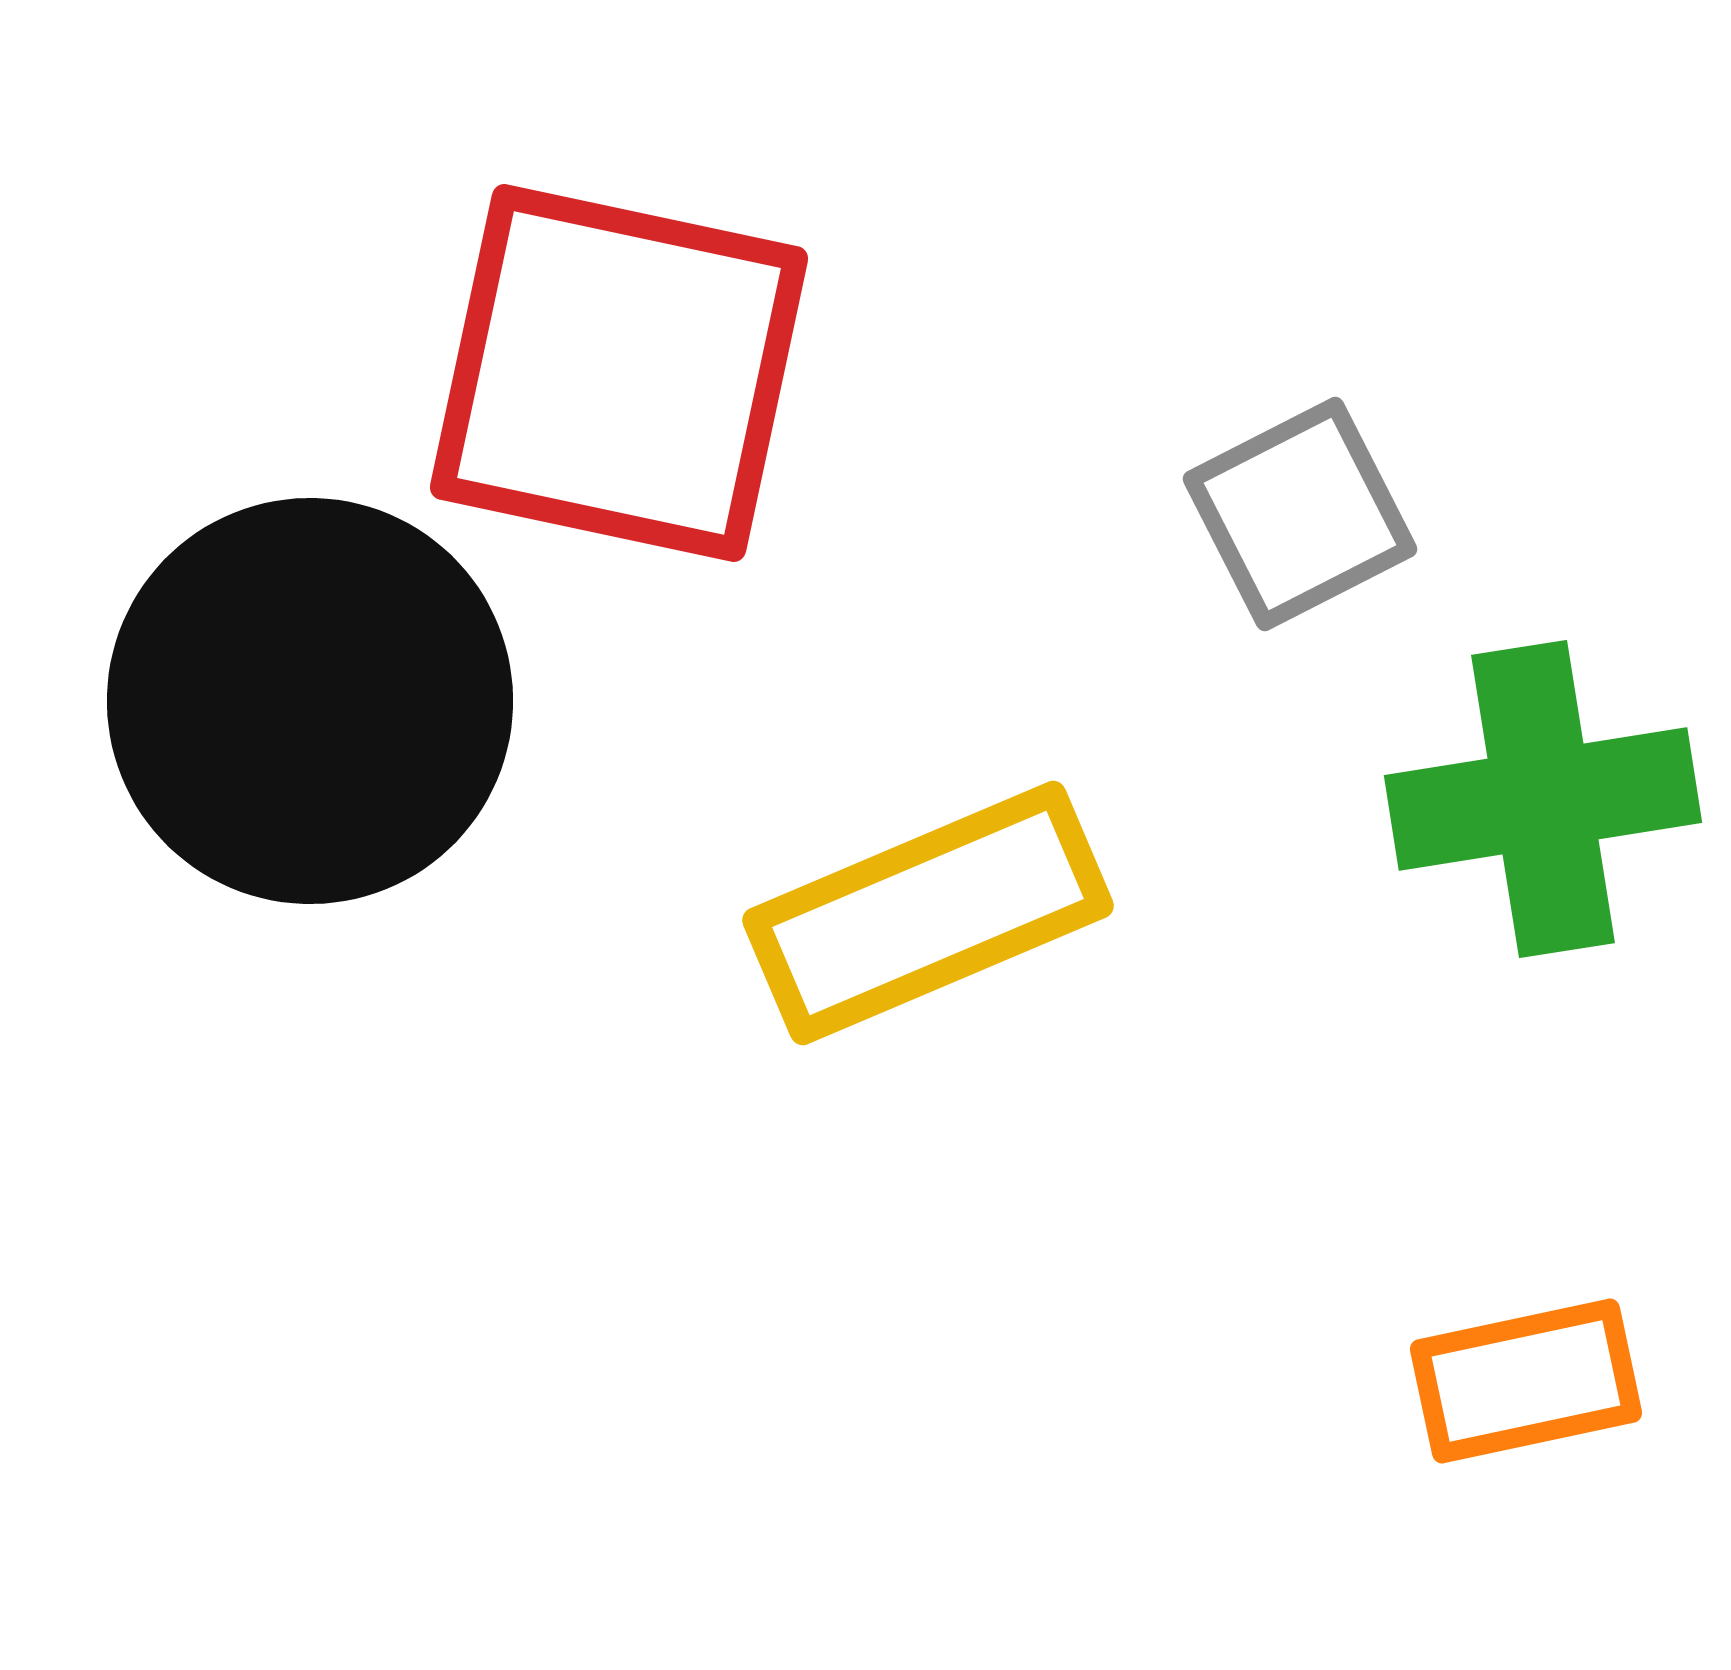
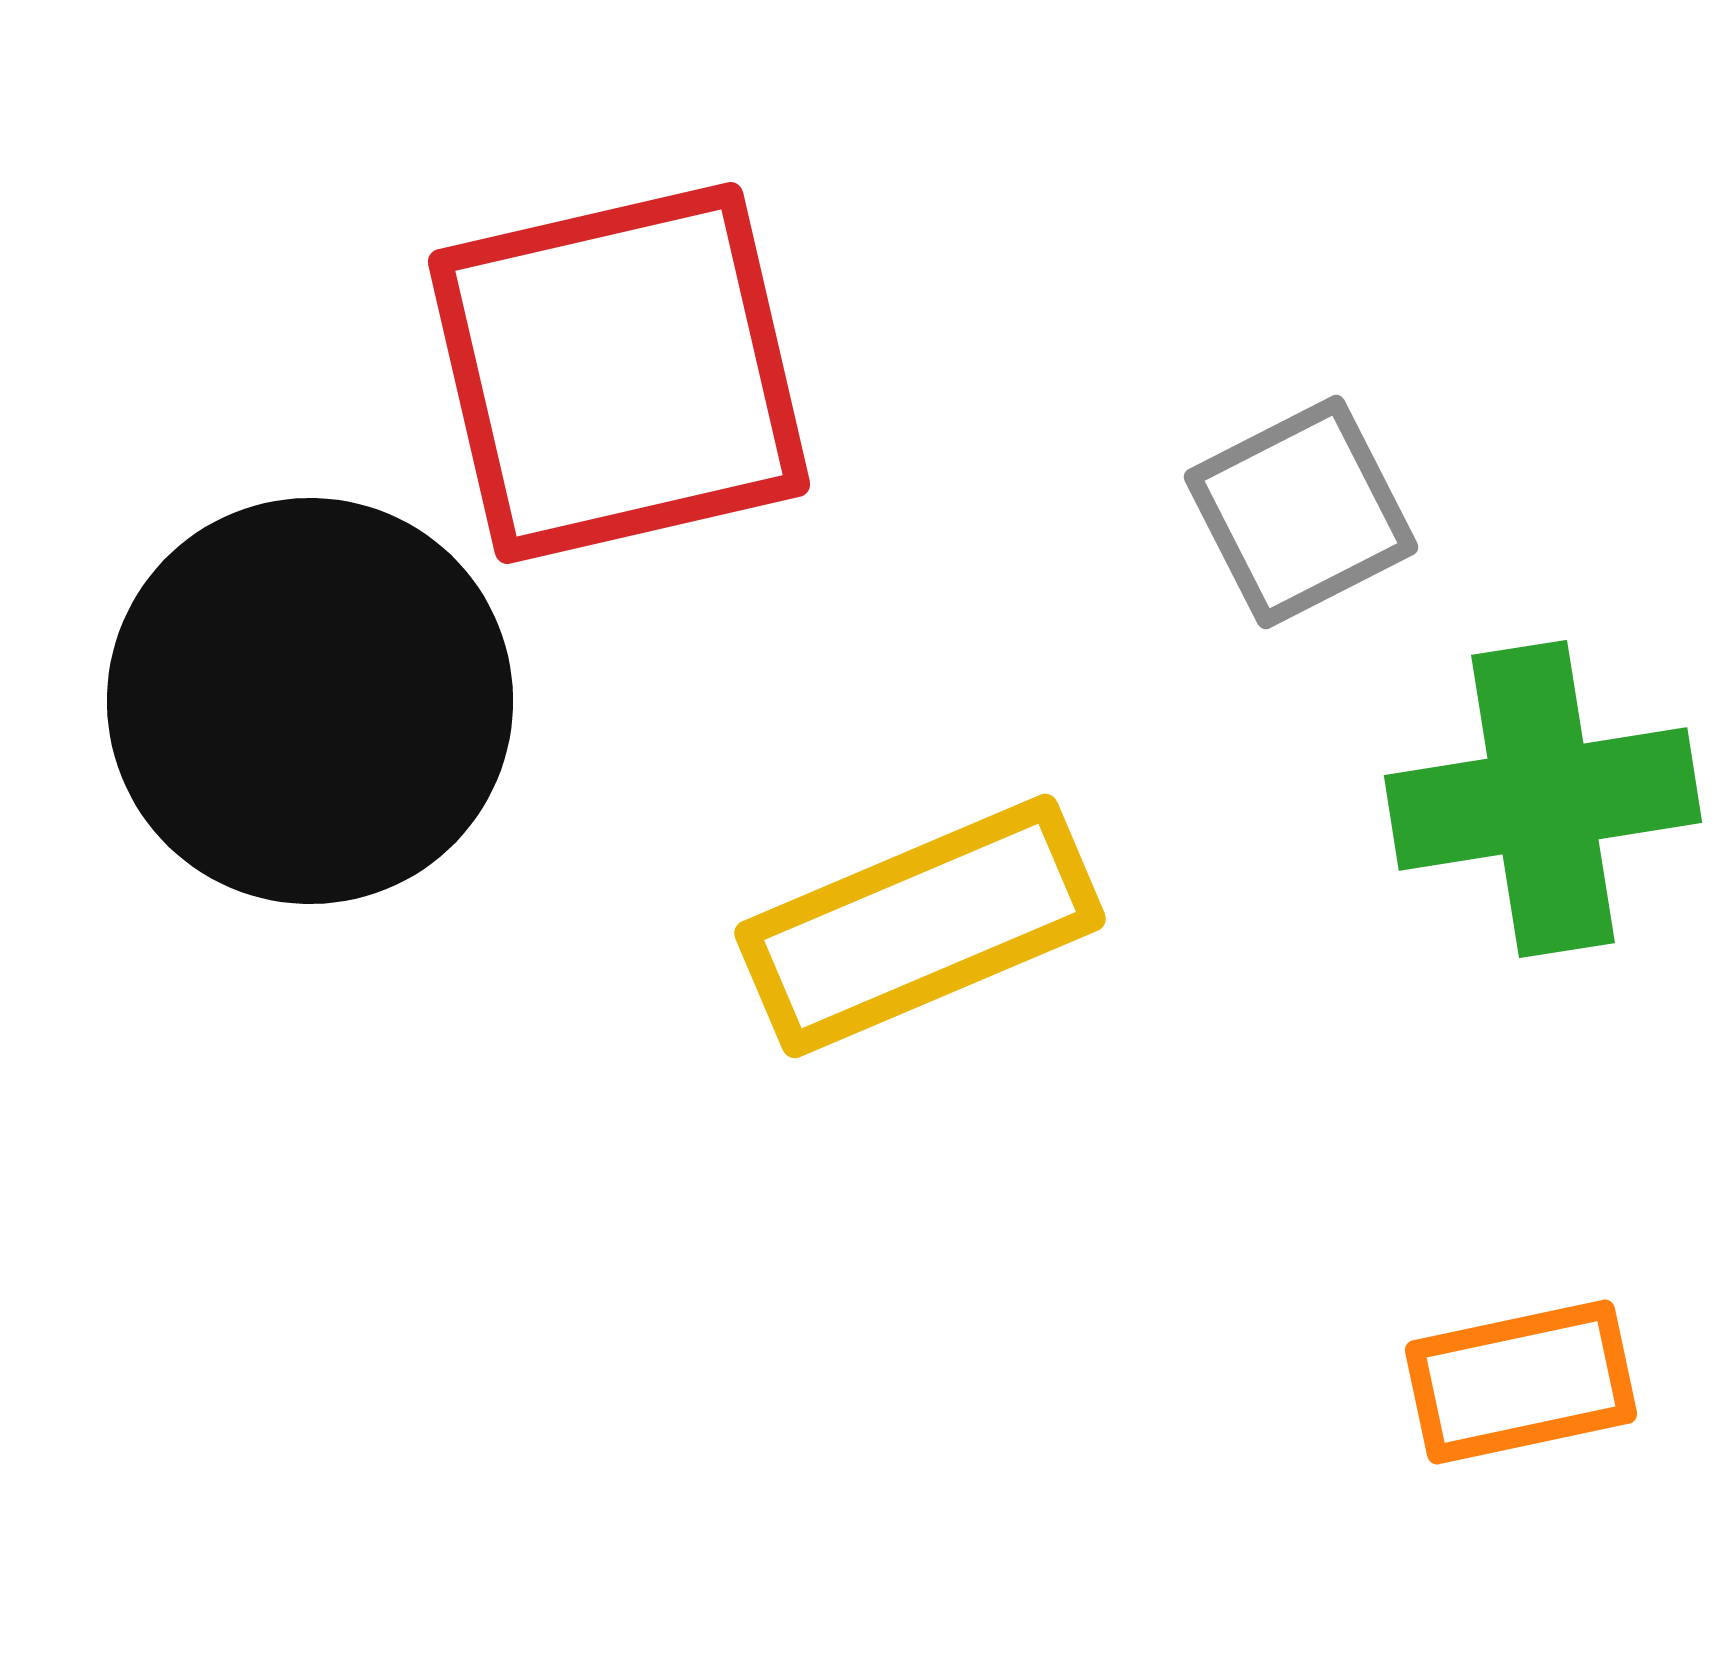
red square: rotated 25 degrees counterclockwise
gray square: moved 1 px right, 2 px up
yellow rectangle: moved 8 px left, 13 px down
orange rectangle: moved 5 px left, 1 px down
